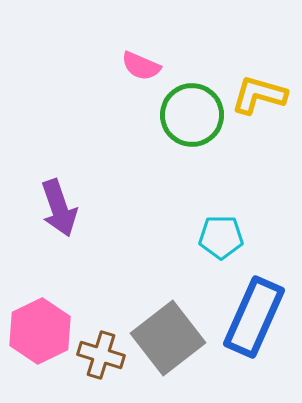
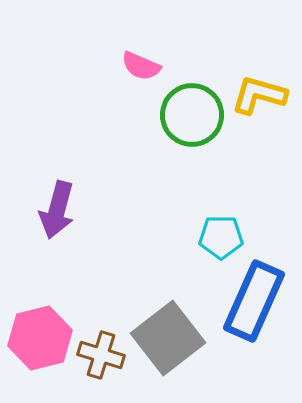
purple arrow: moved 2 px left, 2 px down; rotated 34 degrees clockwise
blue rectangle: moved 16 px up
pink hexagon: moved 7 px down; rotated 12 degrees clockwise
